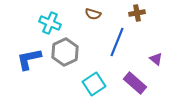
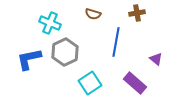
blue line: moved 1 px left; rotated 12 degrees counterclockwise
cyan square: moved 4 px left, 1 px up
